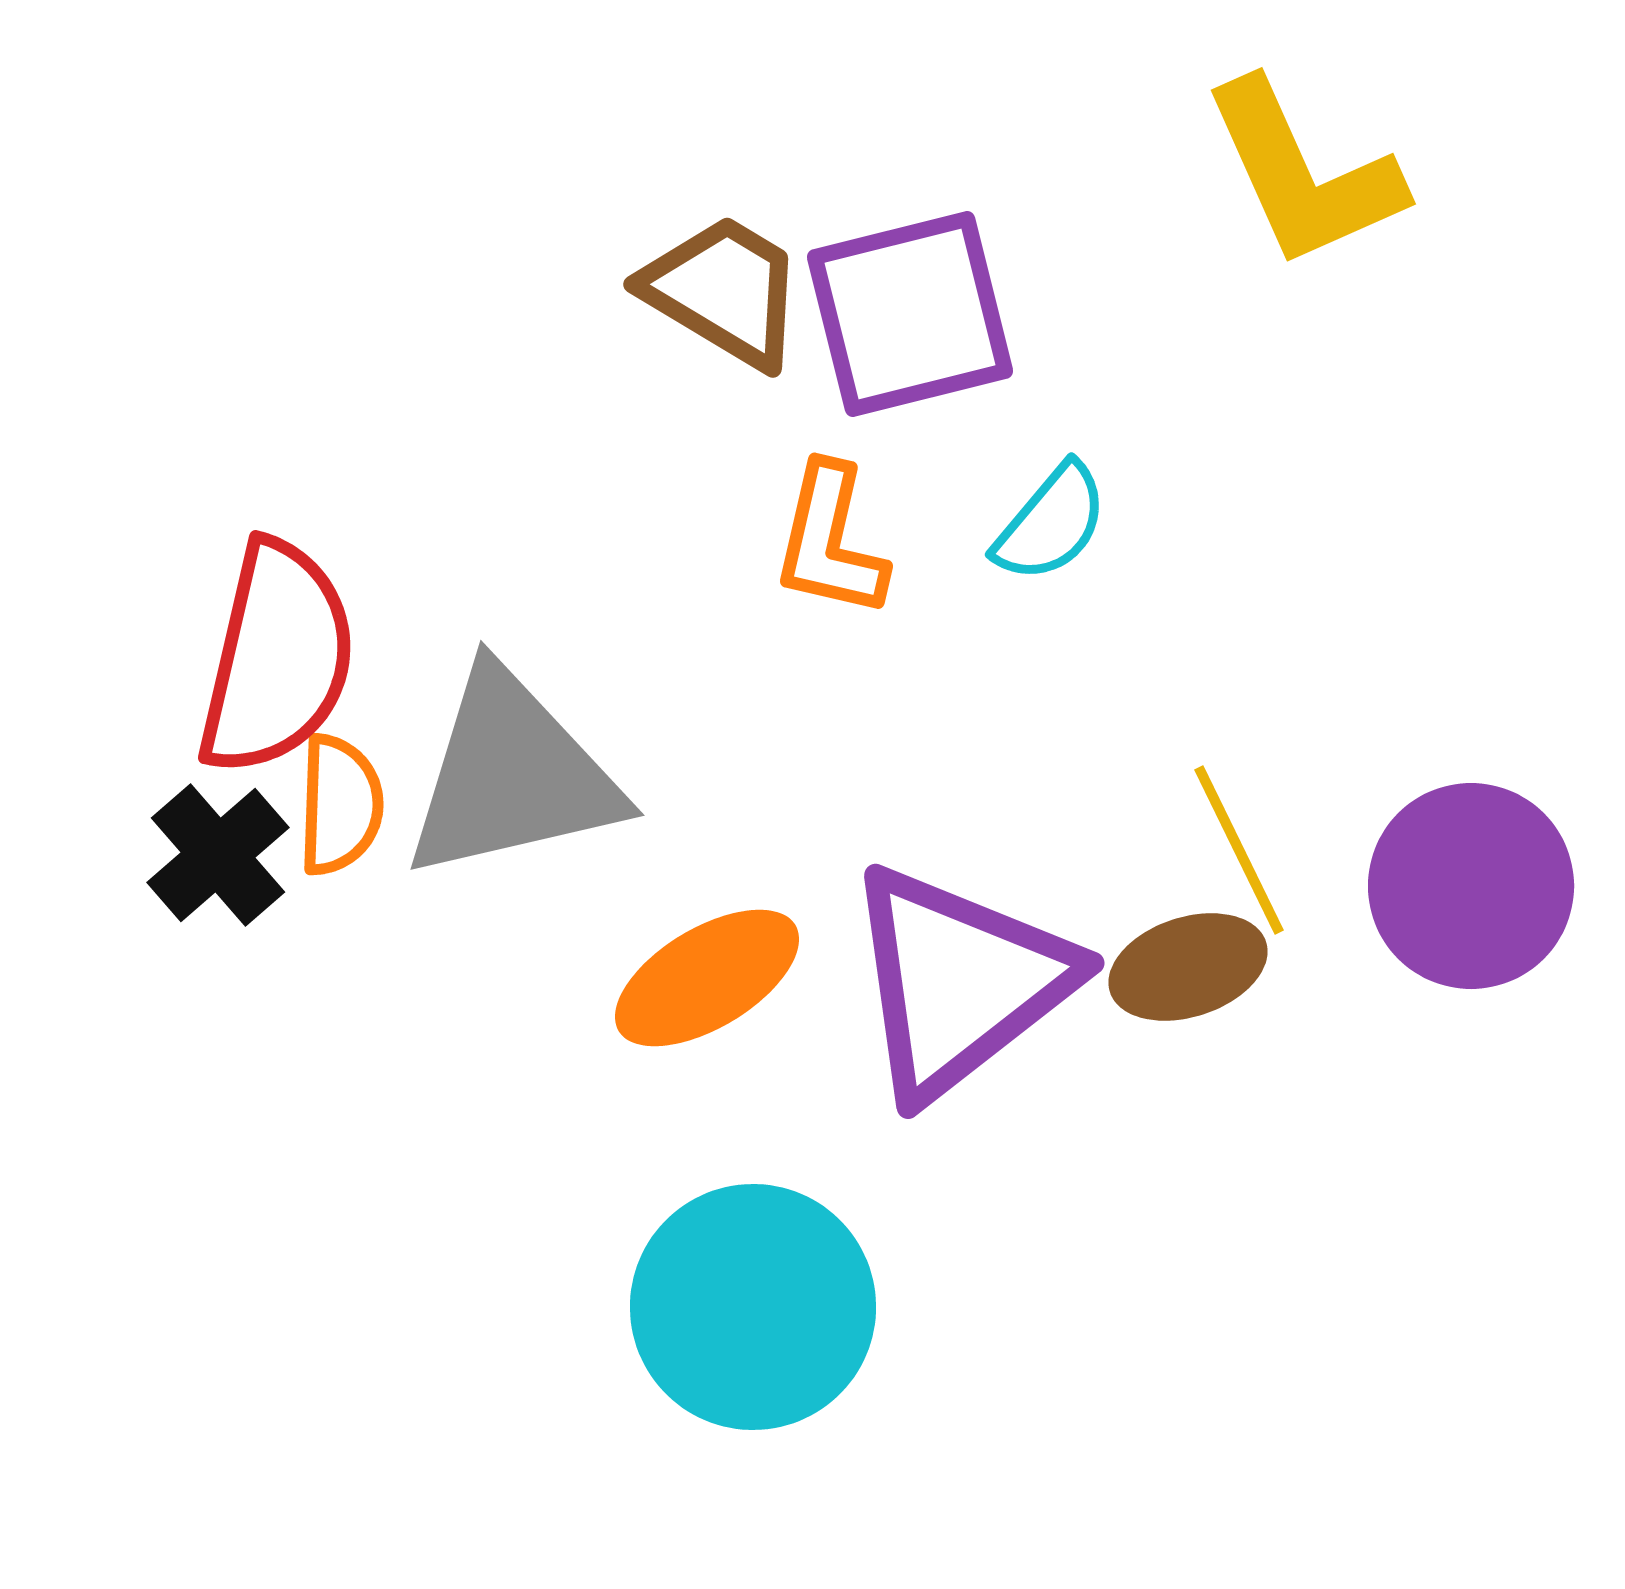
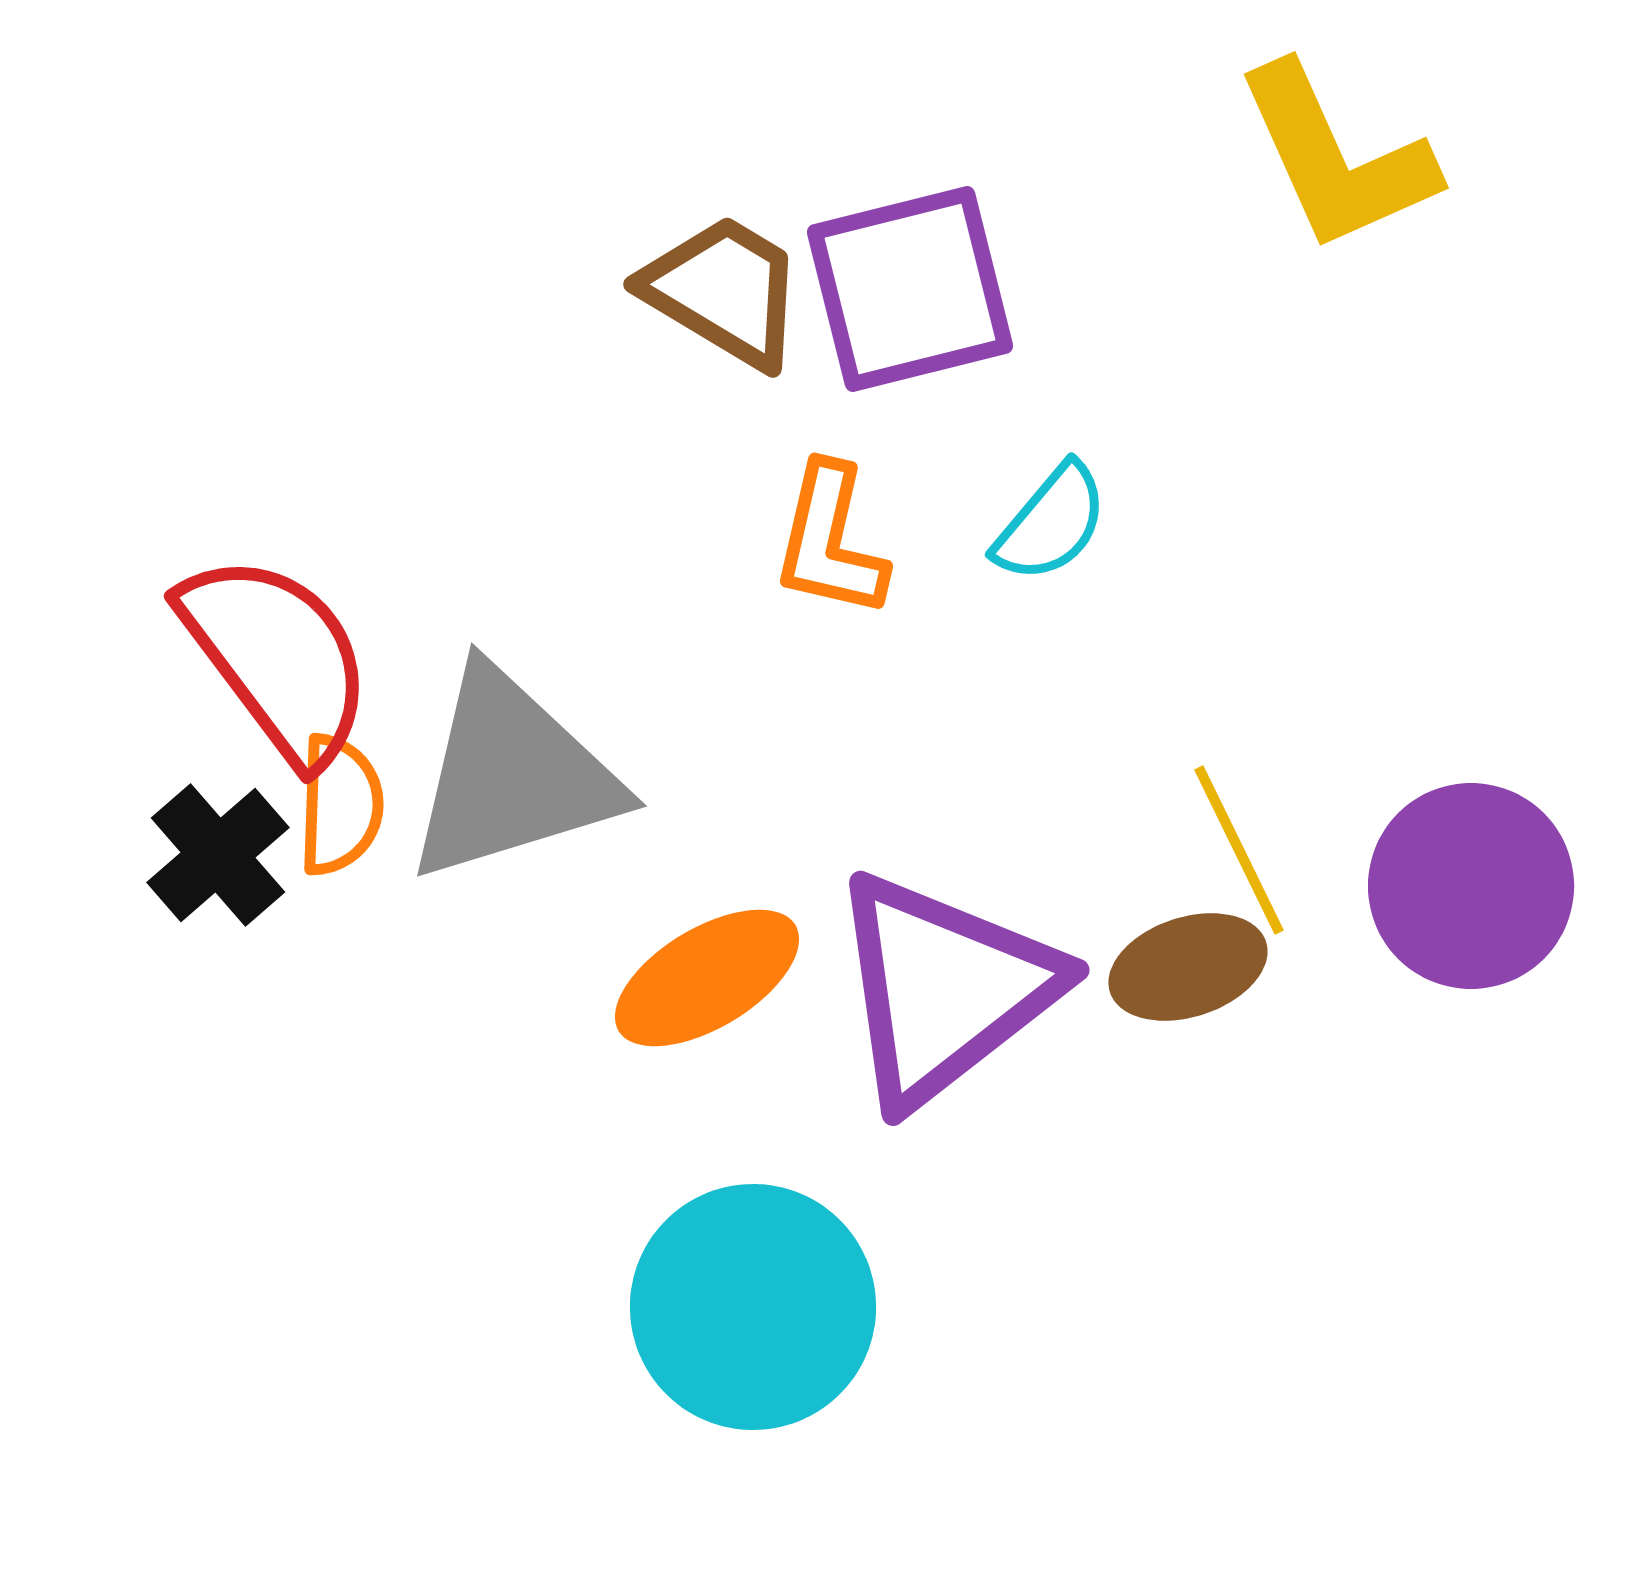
yellow L-shape: moved 33 px right, 16 px up
purple square: moved 25 px up
red semicircle: rotated 50 degrees counterclockwise
gray triangle: rotated 4 degrees counterclockwise
purple triangle: moved 15 px left, 7 px down
